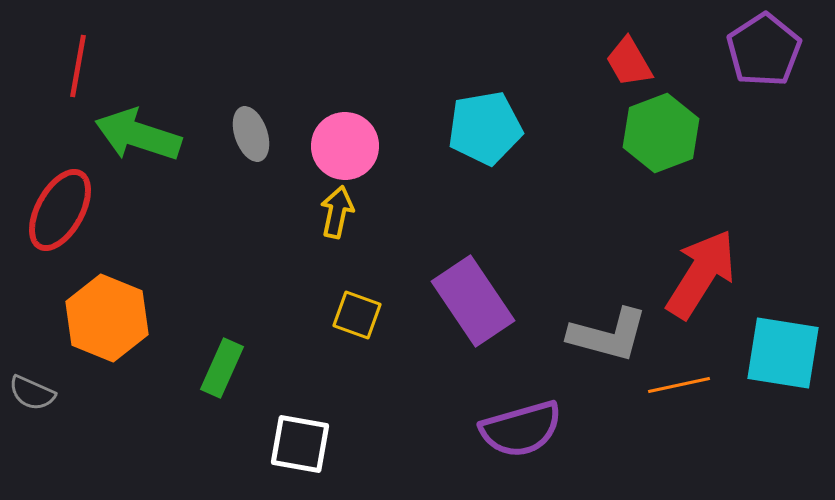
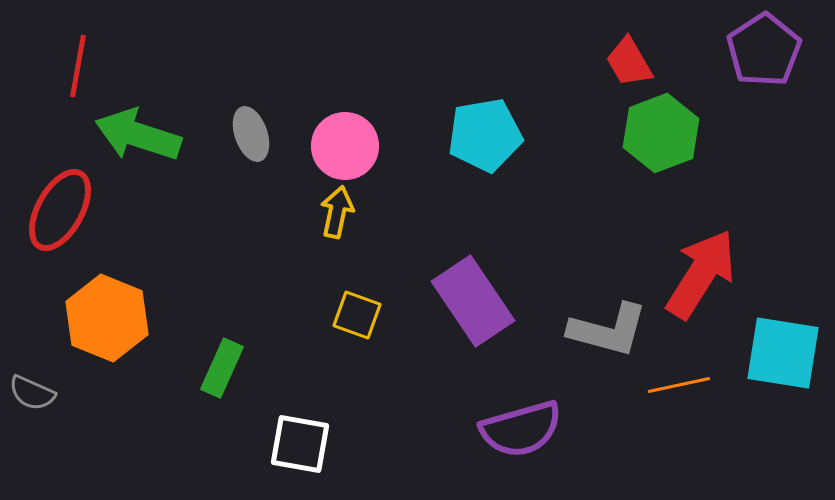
cyan pentagon: moved 7 px down
gray L-shape: moved 5 px up
